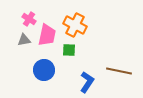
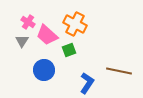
pink cross: moved 1 px left, 3 px down
orange cross: moved 1 px up
pink trapezoid: rotated 120 degrees clockwise
gray triangle: moved 2 px left, 1 px down; rotated 48 degrees counterclockwise
green square: rotated 24 degrees counterclockwise
blue L-shape: moved 1 px down
